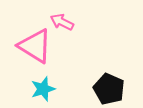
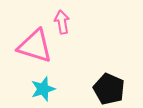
pink arrow: rotated 55 degrees clockwise
pink triangle: rotated 15 degrees counterclockwise
